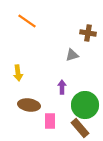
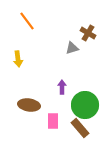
orange line: rotated 18 degrees clockwise
brown cross: rotated 21 degrees clockwise
gray triangle: moved 7 px up
yellow arrow: moved 14 px up
pink rectangle: moved 3 px right
